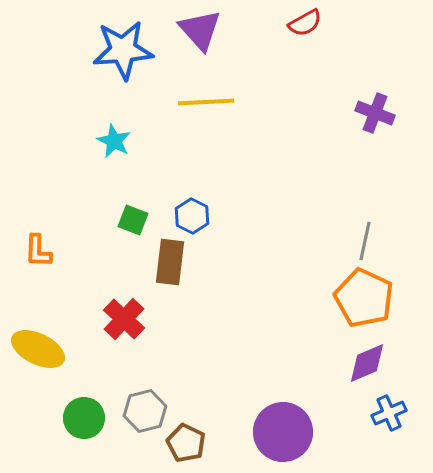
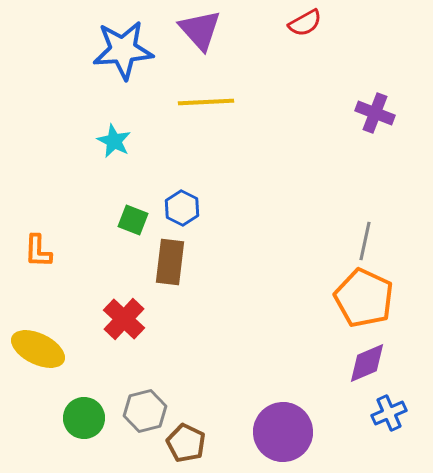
blue hexagon: moved 10 px left, 8 px up
